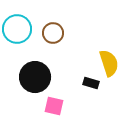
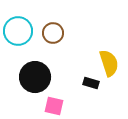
cyan circle: moved 1 px right, 2 px down
